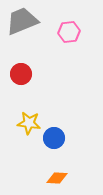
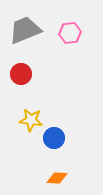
gray trapezoid: moved 3 px right, 9 px down
pink hexagon: moved 1 px right, 1 px down
yellow star: moved 2 px right, 3 px up
